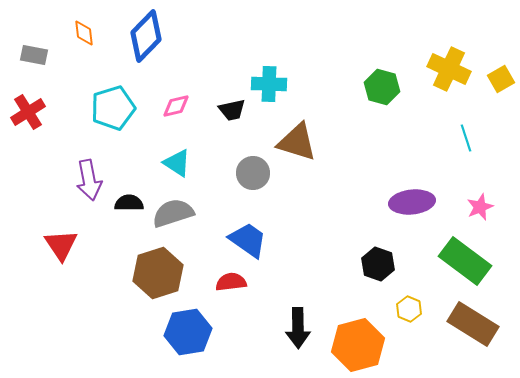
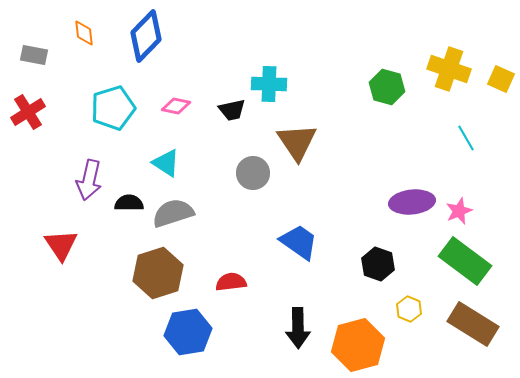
yellow cross: rotated 6 degrees counterclockwise
yellow square: rotated 36 degrees counterclockwise
green hexagon: moved 5 px right
pink diamond: rotated 24 degrees clockwise
cyan line: rotated 12 degrees counterclockwise
brown triangle: rotated 39 degrees clockwise
cyan triangle: moved 11 px left
purple arrow: rotated 24 degrees clockwise
pink star: moved 21 px left, 4 px down
blue trapezoid: moved 51 px right, 2 px down
